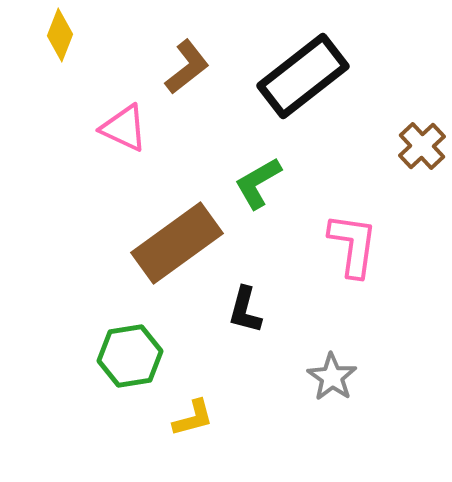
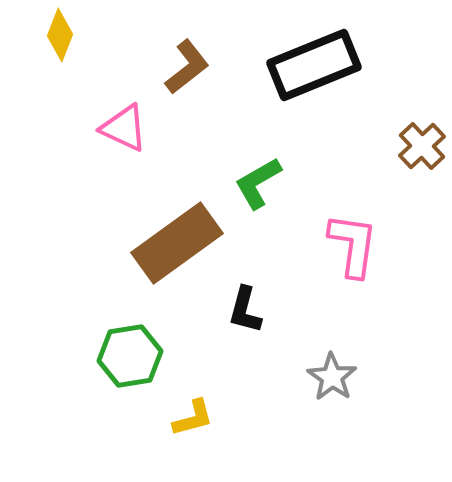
black rectangle: moved 11 px right, 11 px up; rotated 16 degrees clockwise
